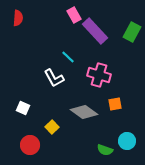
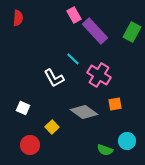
cyan line: moved 5 px right, 2 px down
pink cross: rotated 15 degrees clockwise
